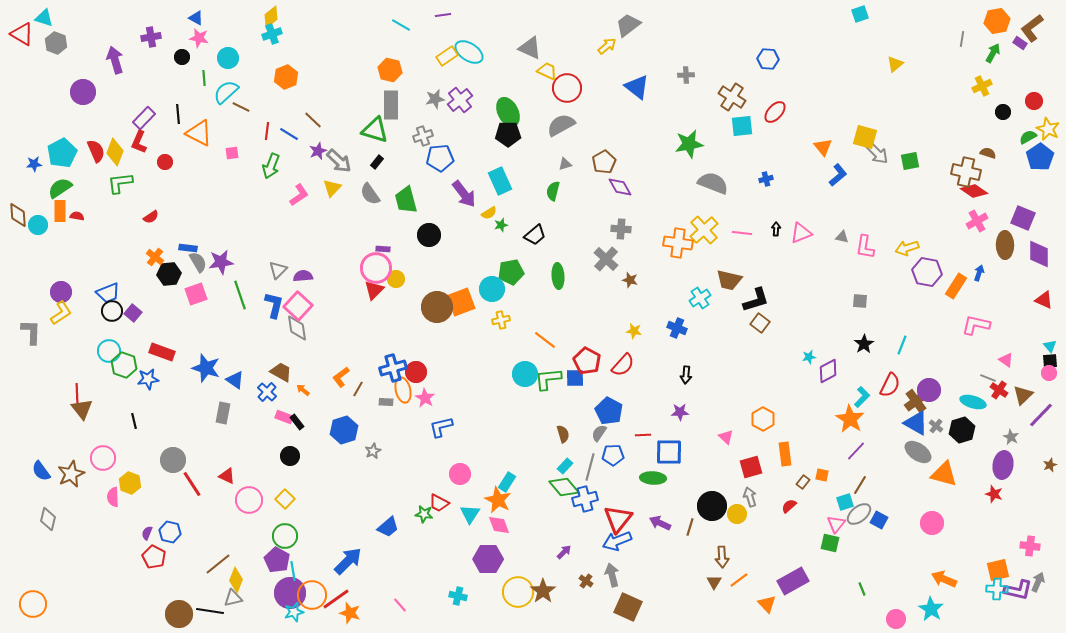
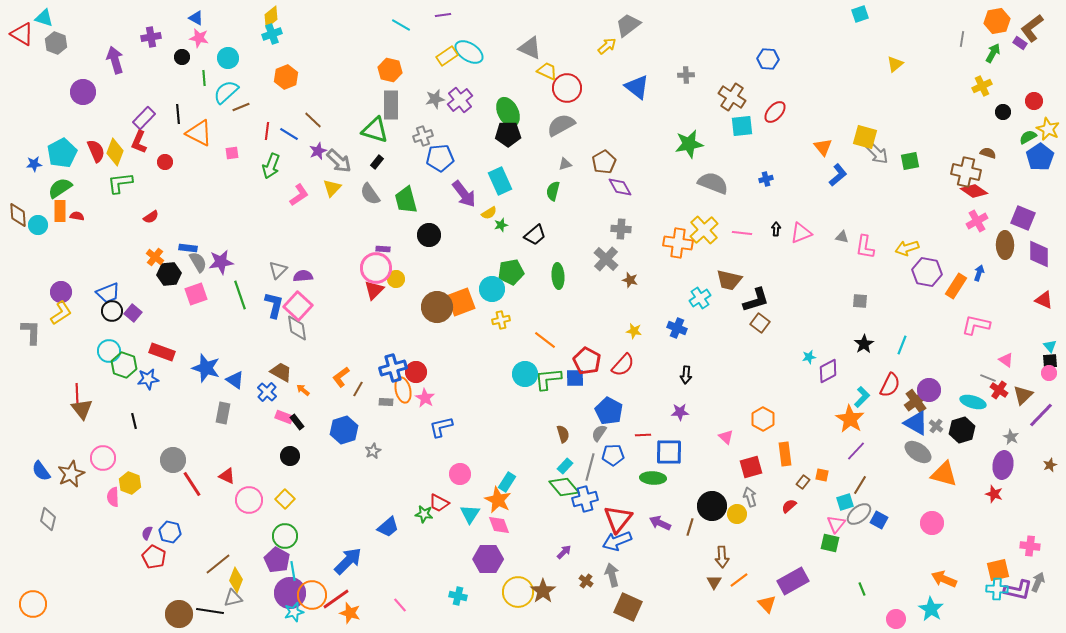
brown line at (241, 107): rotated 48 degrees counterclockwise
